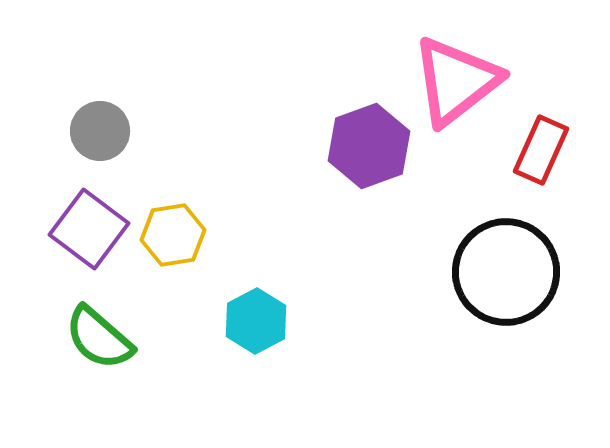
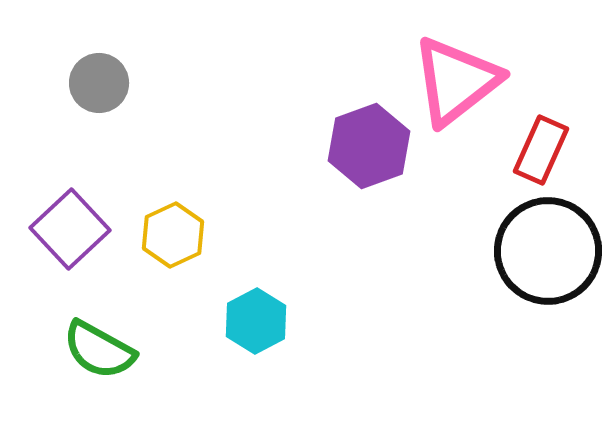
gray circle: moved 1 px left, 48 px up
purple square: moved 19 px left; rotated 10 degrees clockwise
yellow hexagon: rotated 16 degrees counterclockwise
black circle: moved 42 px right, 21 px up
green semicircle: moved 12 px down; rotated 12 degrees counterclockwise
